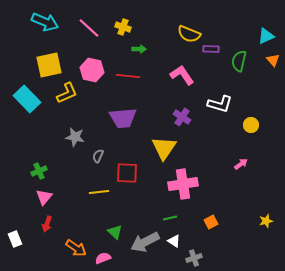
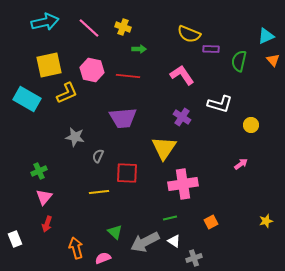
cyan arrow: rotated 36 degrees counterclockwise
cyan rectangle: rotated 16 degrees counterclockwise
orange arrow: rotated 140 degrees counterclockwise
